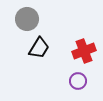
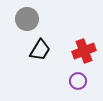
black trapezoid: moved 1 px right, 2 px down
